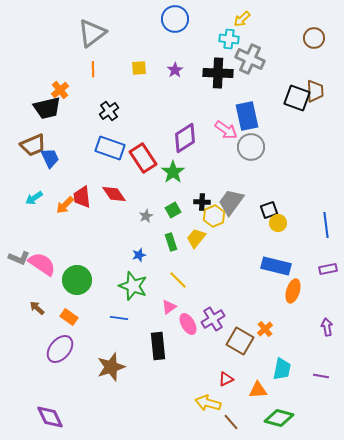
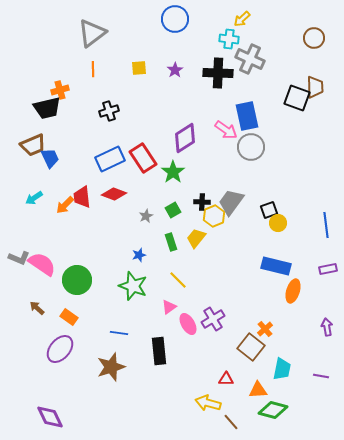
orange cross at (60, 90): rotated 24 degrees clockwise
brown trapezoid at (315, 91): moved 4 px up
black cross at (109, 111): rotated 18 degrees clockwise
blue rectangle at (110, 148): moved 11 px down; rotated 44 degrees counterclockwise
red diamond at (114, 194): rotated 35 degrees counterclockwise
blue line at (119, 318): moved 15 px down
brown square at (240, 341): moved 11 px right, 6 px down; rotated 8 degrees clockwise
black rectangle at (158, 346): moved 1 px right, 5 px down
red triangle at (226, 379): rotated 28 degrees clockwise
green diamond at (279, 418): moved 6 px left, 8 px up
